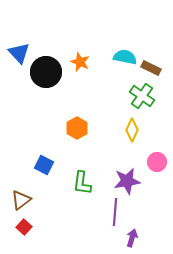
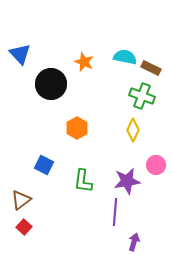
blue triangle: moved 1 px right, 1 px down
orange star: moved 4 px right
black circle: moved 5 px right, 12 px down
green cross: rotated 15 degrees counterclockwise
yellow diamond: moved 1 px right
pink circle: moved 1 px left, 3 px down
green L-shape: moved 1 px right, 2 px up
purple arrow: moved 2 px right, 4 px down
